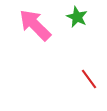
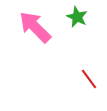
pink arrow: moved 2 px down
